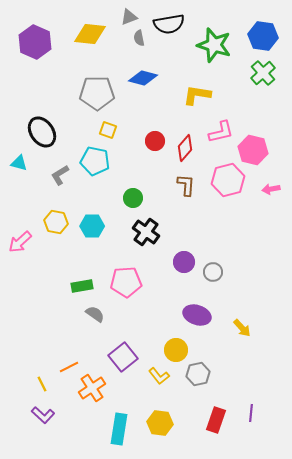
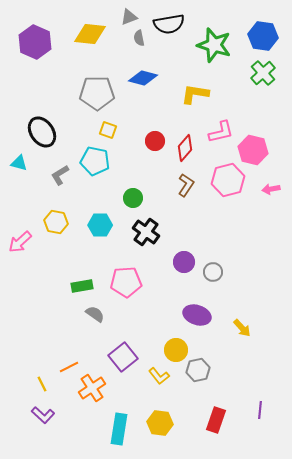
yellow L-shape at (197, 95): moved 2 px left, 1 px up
brown L-shape at (186, 185): rotated 30 degrees clockwise
cyan hexagon at (92, 226): moved 8 px right, 1 px up
gray hexagon at (198, 374): moved 4 px up
purple line at (251, 413): moved 9 px right, 3 px up
